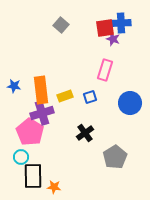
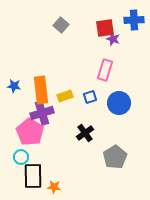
blue cross: moved 13 px right, 3 px up
blue circle: moved 11 px left
